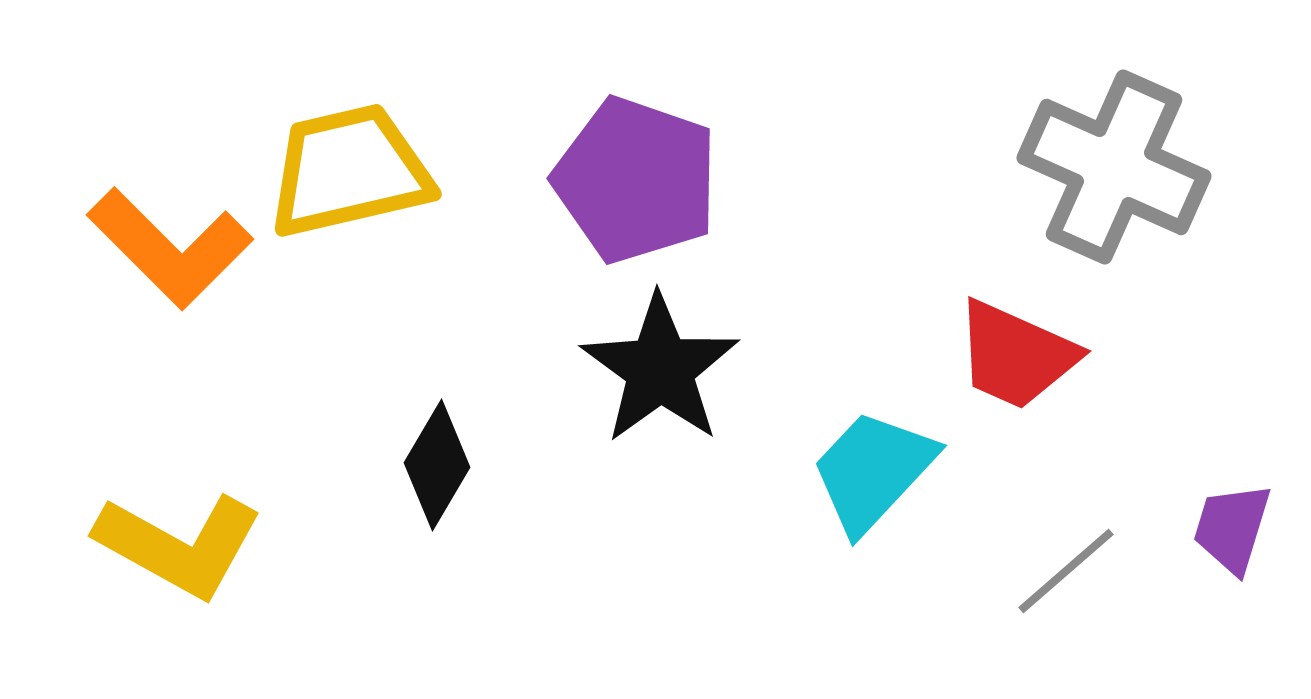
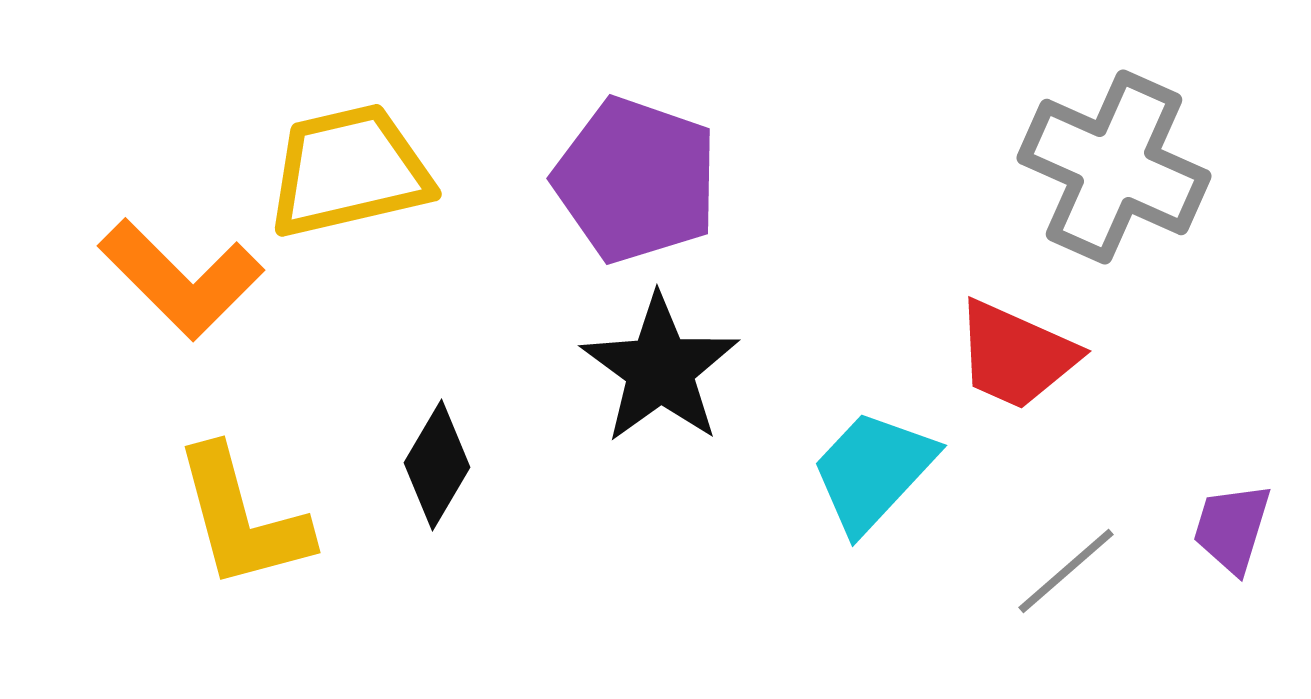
orange L-shape: moved 11 px right, 31 px down
yellow L-shape: moved 63 px right, 27 px up; rotated 46 degrees clockwise
